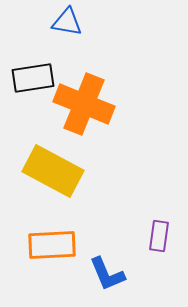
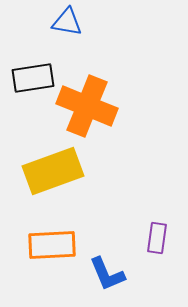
orange cross: moved 3 px right, 2 px down
yellow rectangle: rotated 48 degrees counterclockwise
purple rectangle: moved 2 px left, 2 px down
